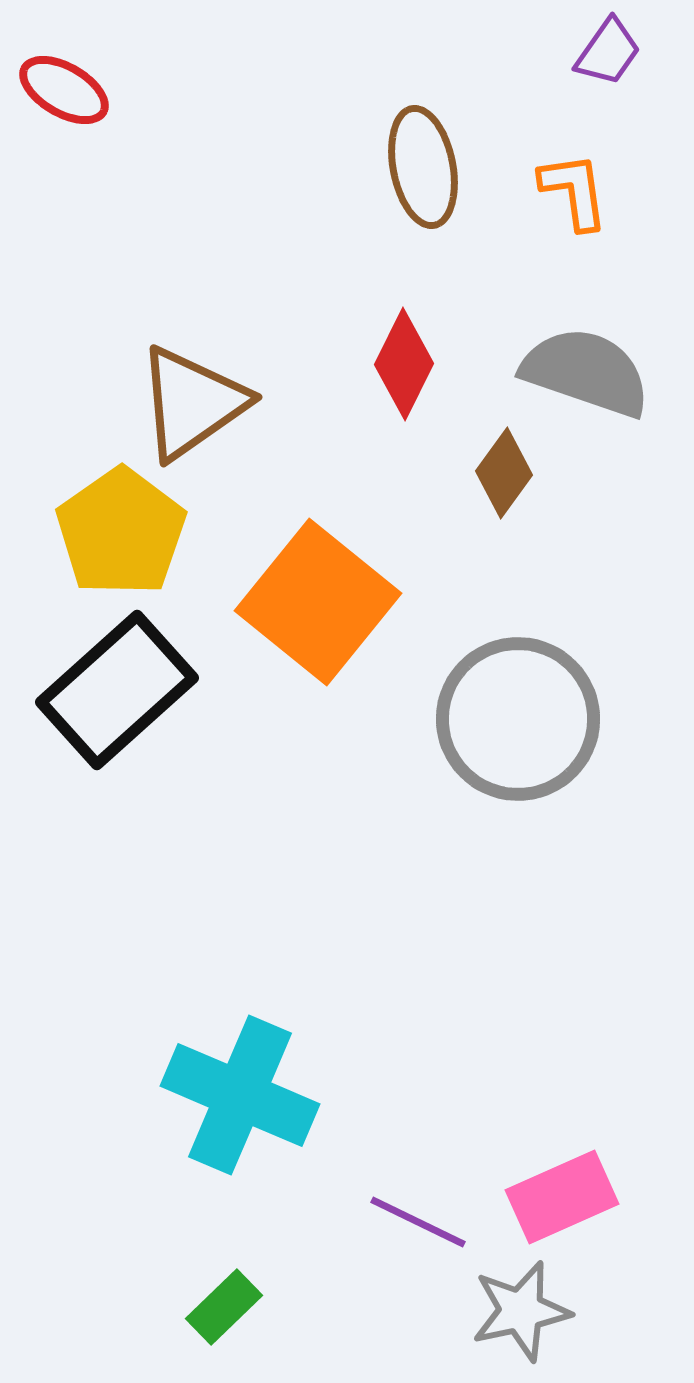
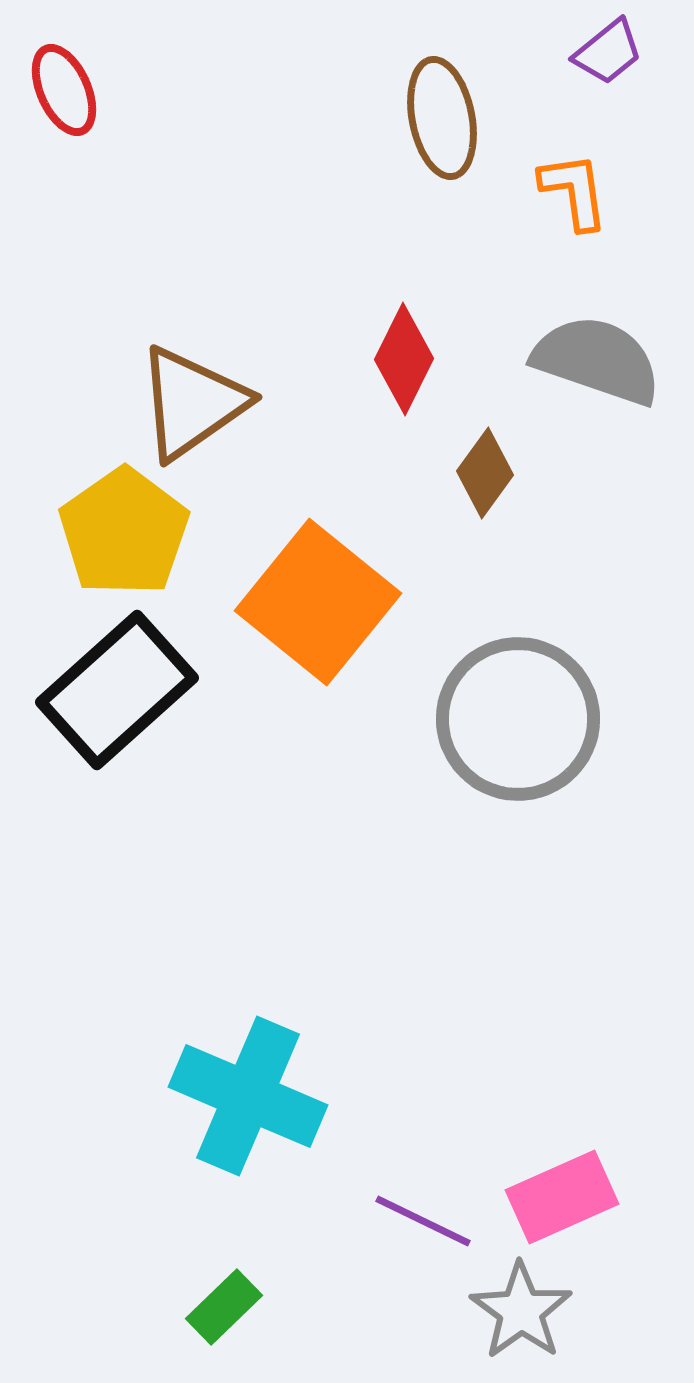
purple trapezoid: rotated 16 degrees clockwise
red ellipse: rotated 36 degrees clockwise
brown ellipse: moved 19 px right, 49 px up
red diamond: moved 5 px up
gray semicircle: moved 11 px right, 12 px up
brown diamond: moved 19 px left
yellow pentagon: moved 3 px right
cyan cross: moved 8 px right, 1 px down
purple line: moved 5 px right, 1 px up
gray star: rotated 24 degrees counterclockwise
